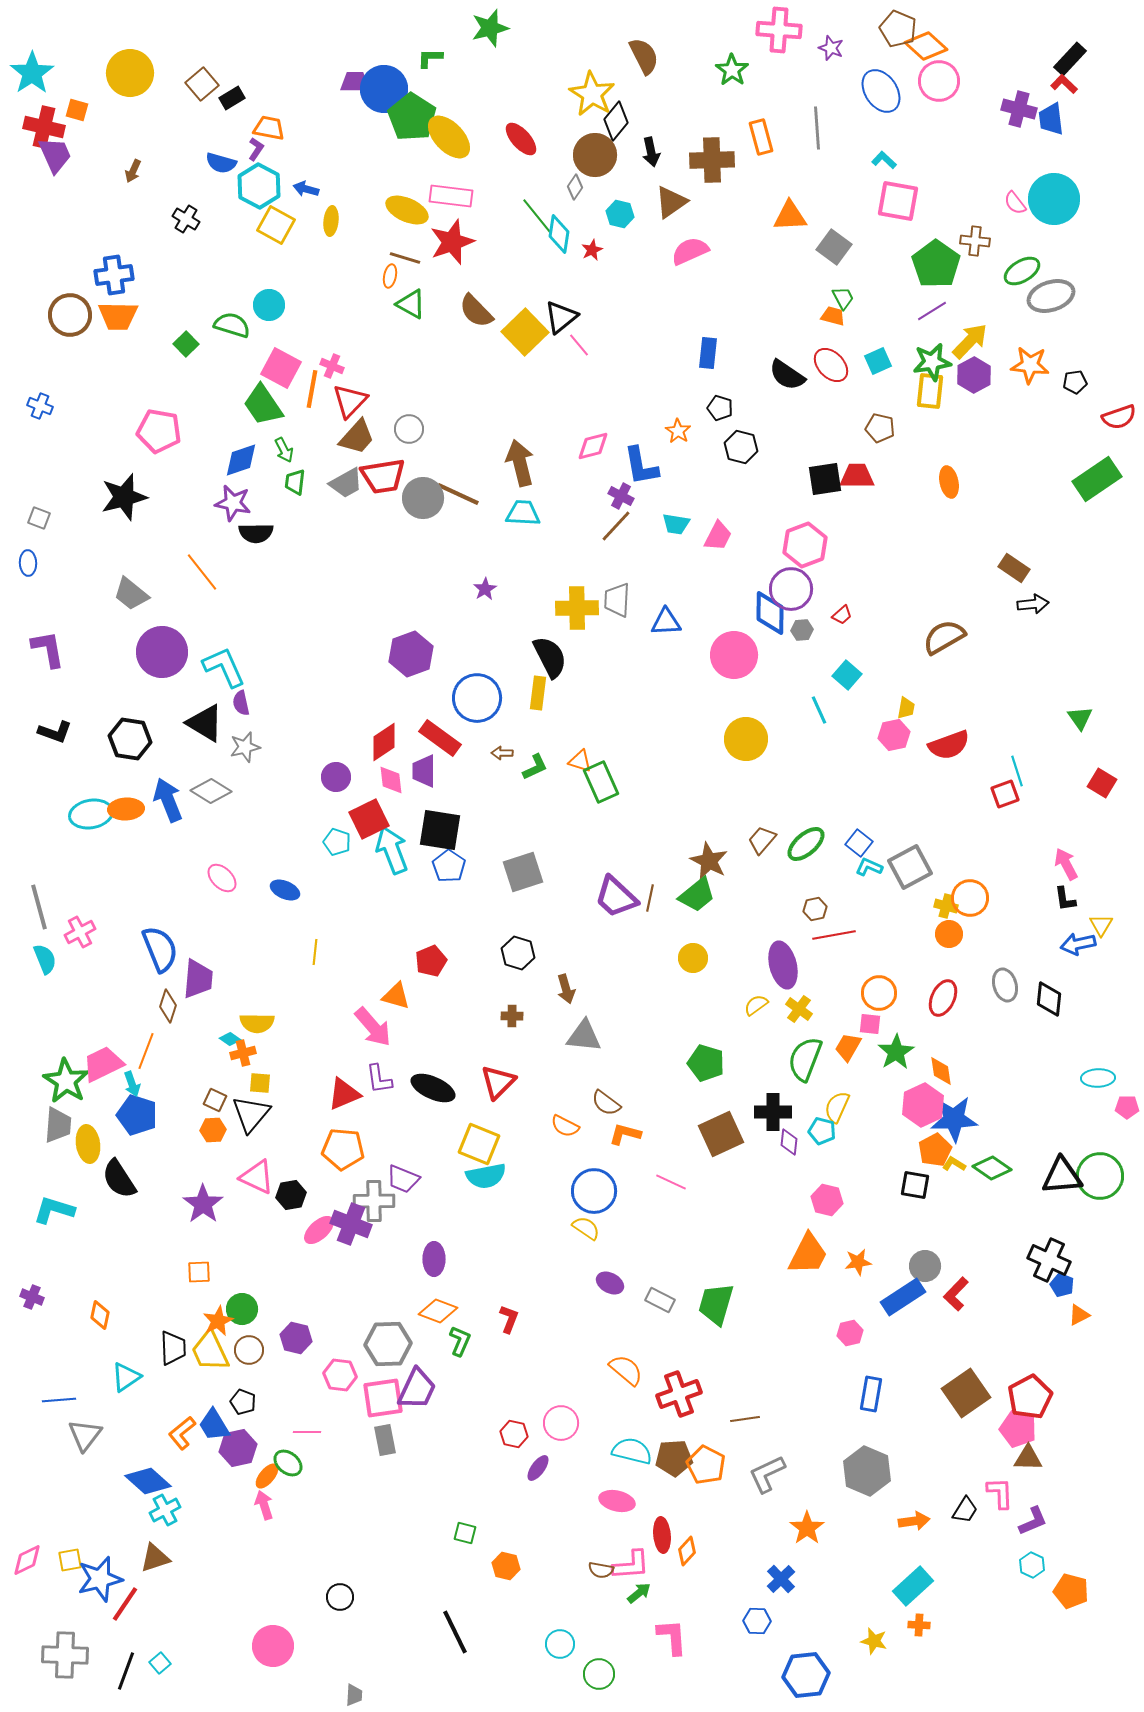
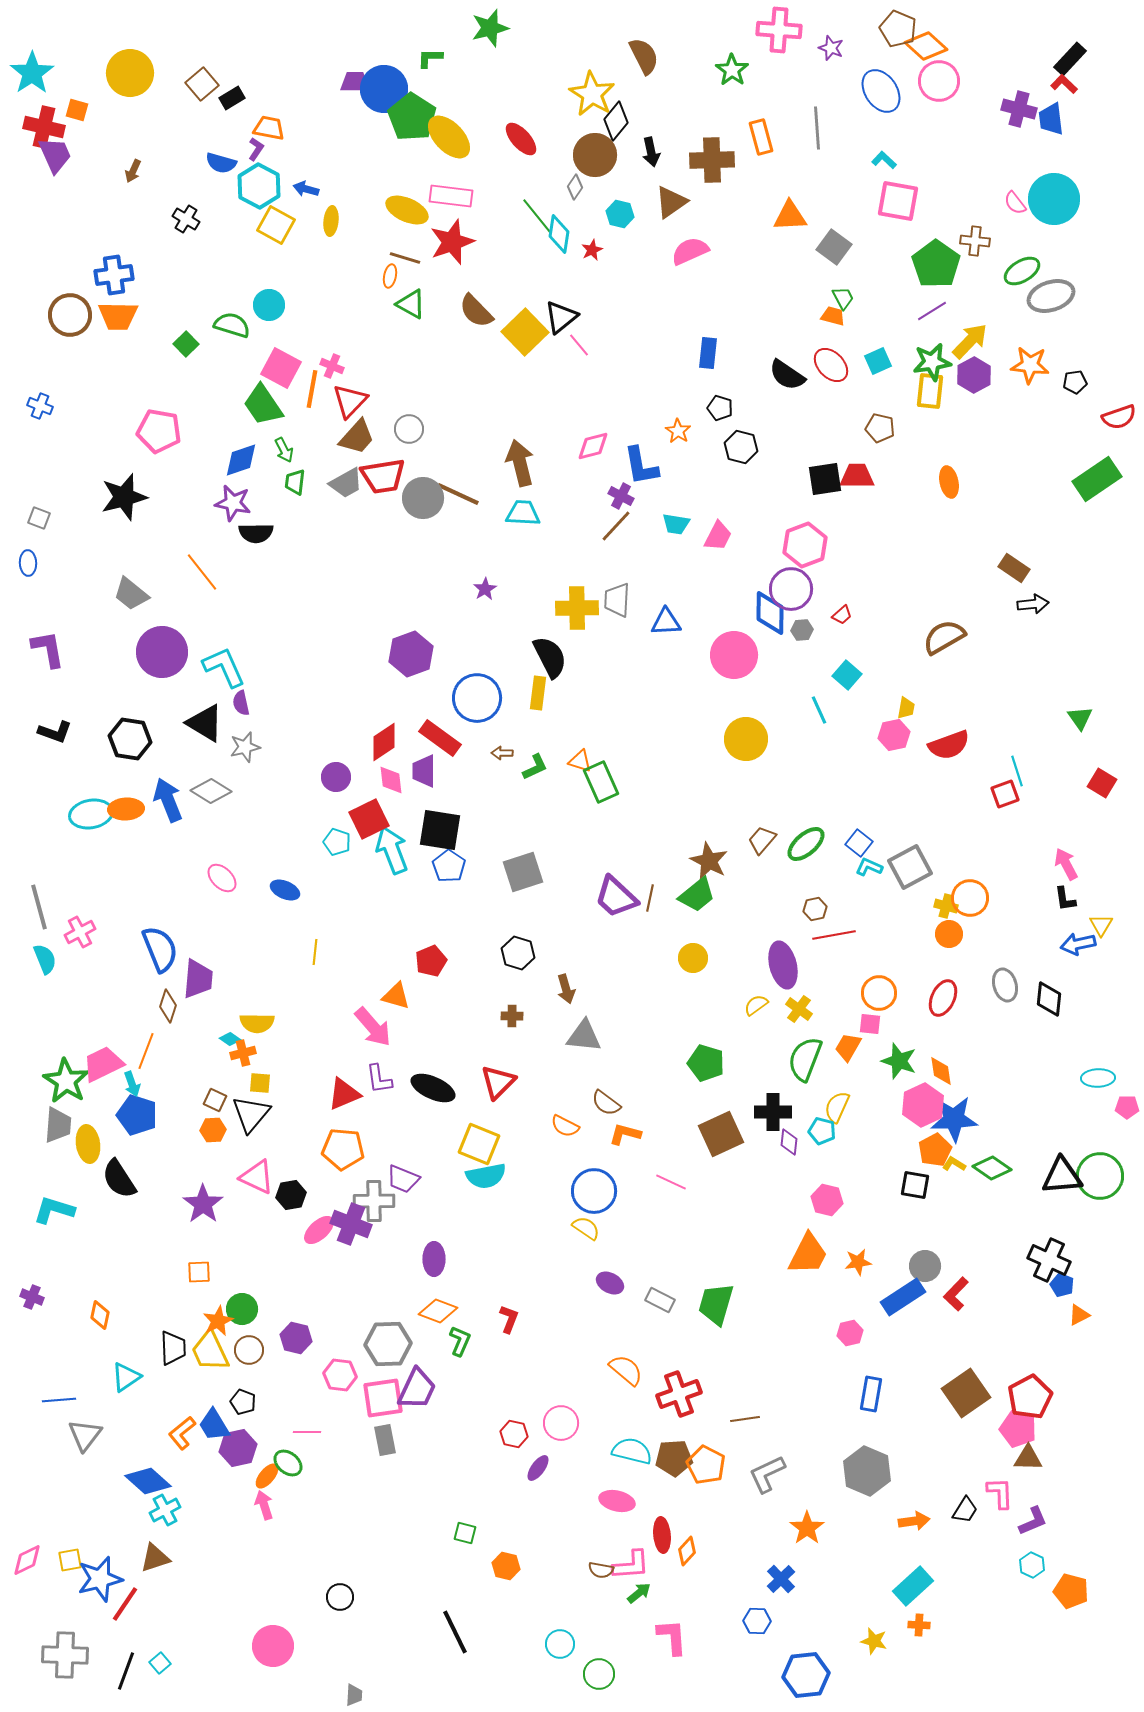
green star at (896, 1052): moved 3 px right, 9 px down; rotated 21 degrees counterclockwise
